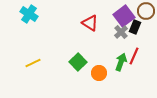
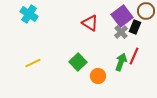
purple square: moved 2 px left
orange circle: moved 1 px left, 3 px down
